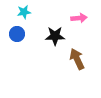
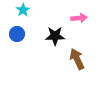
cyan star: moved 1 px left, 2 px up; rotated 24 degrees counterclockwise
